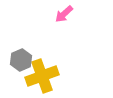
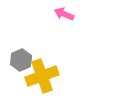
pink arrow: rotated 66 degrees clockwise
